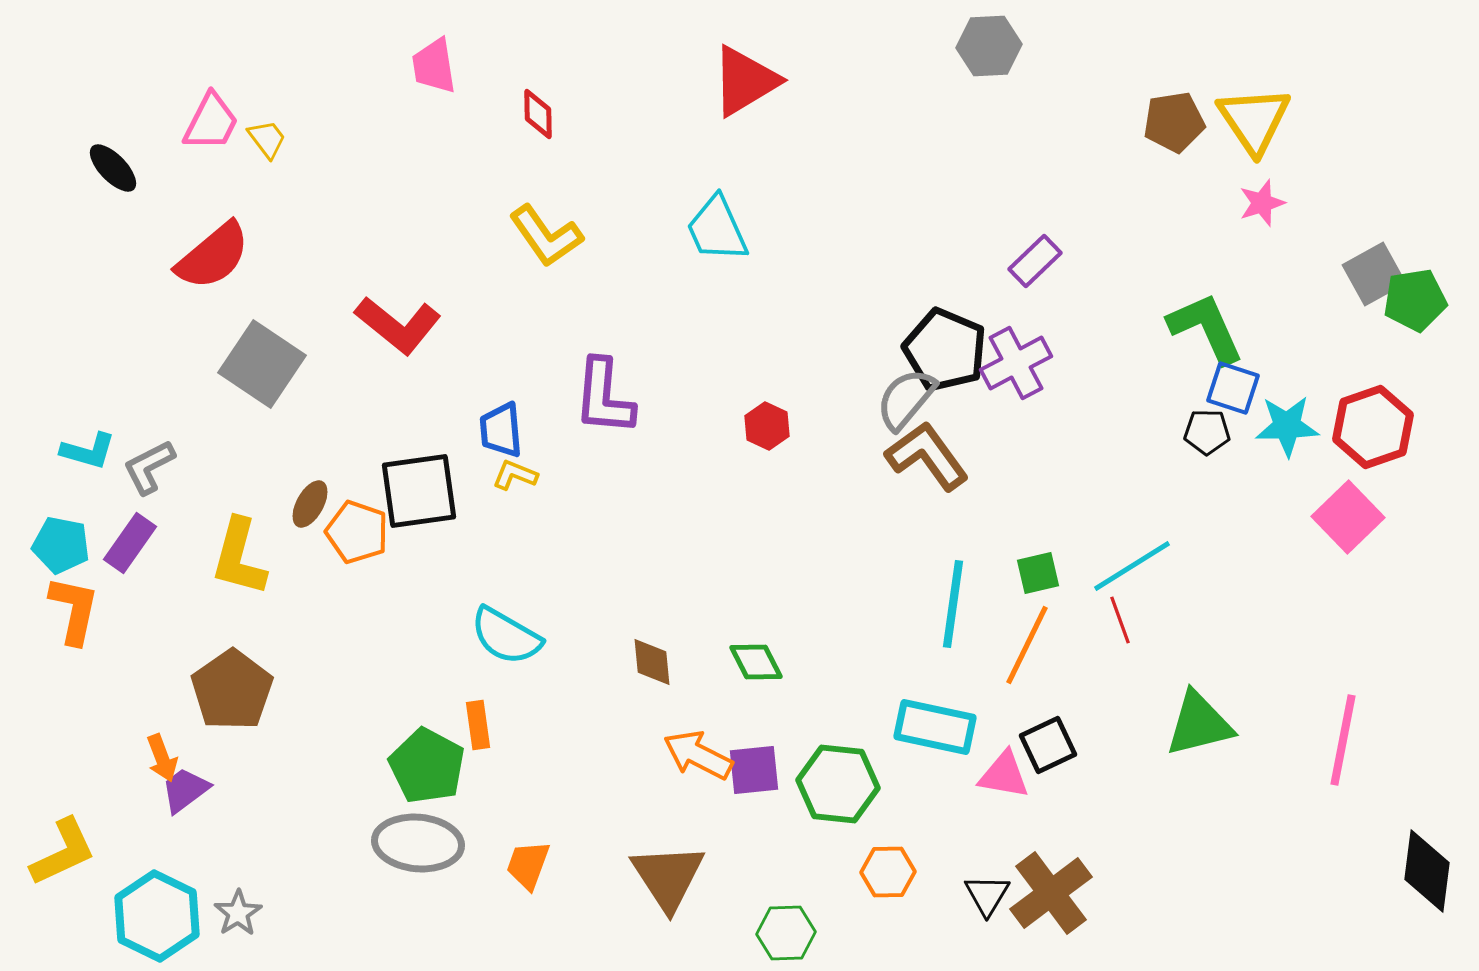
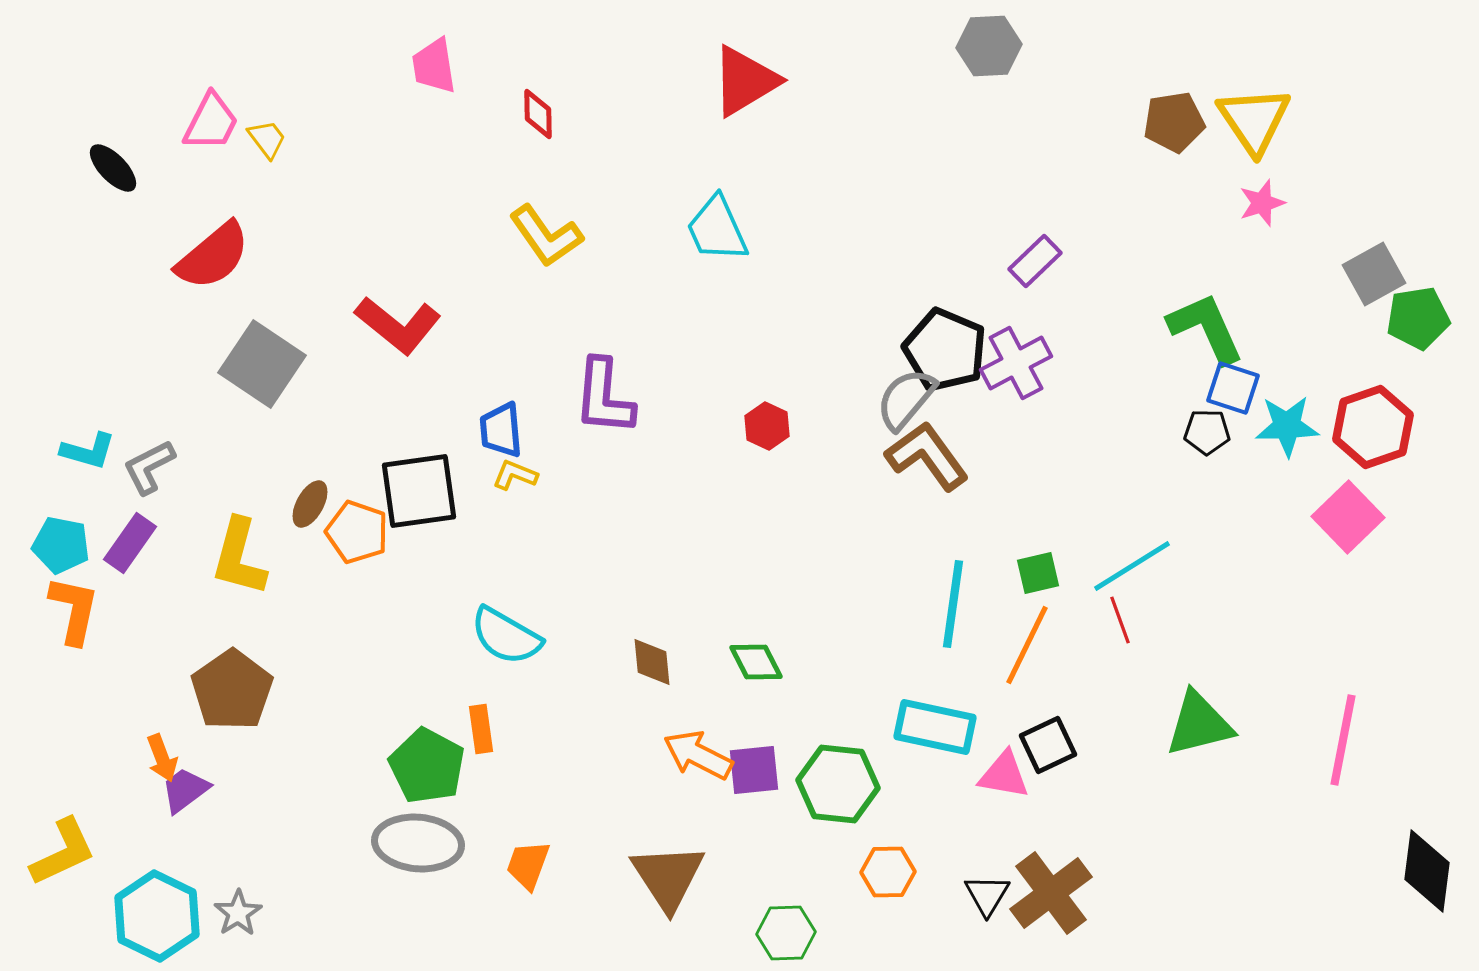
green pentagon at (1415, 300): moved 3 px right, 18 px down
orange rectangle at (478, 725): moved 3 px right, 4 px down
